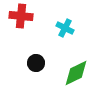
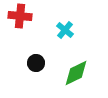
red cross: moved 1 px left
cyan cross: moved 2 px down; rotated 12 degrees clockwise
